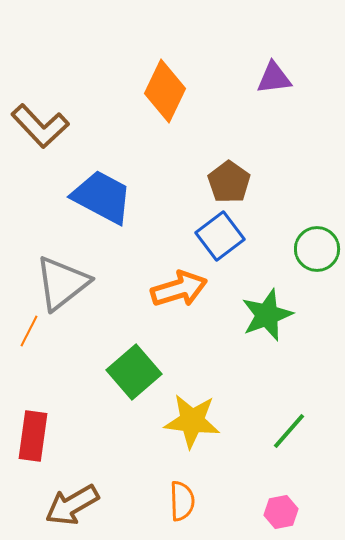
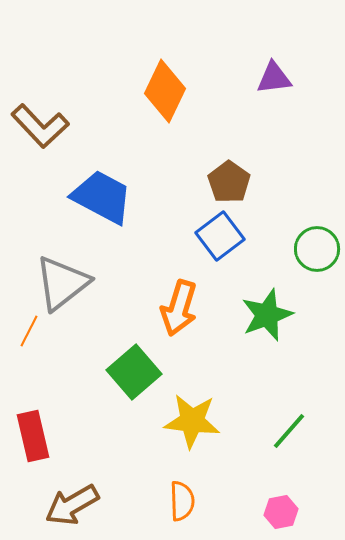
orange arrow: moved 19 px down; rotated 124 degrees clockwise
red rectangle: rotated 21 degrees counterclockwise
